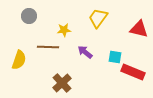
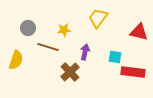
gray circle: moved 1 px left, 12 px down
red triangle: moved 3 px down
brown line: rotated 15 degrees clockwise
purple arrow: rotated 63 degrees clockwise
yellow semicircle: moved 3 px left
red rectangle: rotated 15 degrees counterclockwise
brown cross: moved 8 px right, 11 px up
